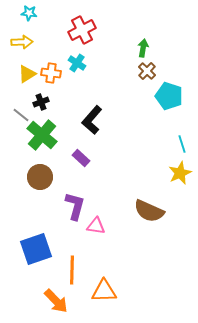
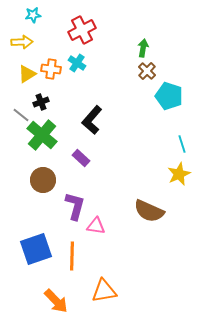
cyan star: moved 4 px right, 2 px down; rotated 14 degrees counterclockwise
orange cross: moved 4 px up
yellow star: moved 1 px left, 1 px down
brown circle: moved 3 px right, 3 px down
orange line: moved 14 px up
orange triangle: rotated 8 degrees counterclockwise
